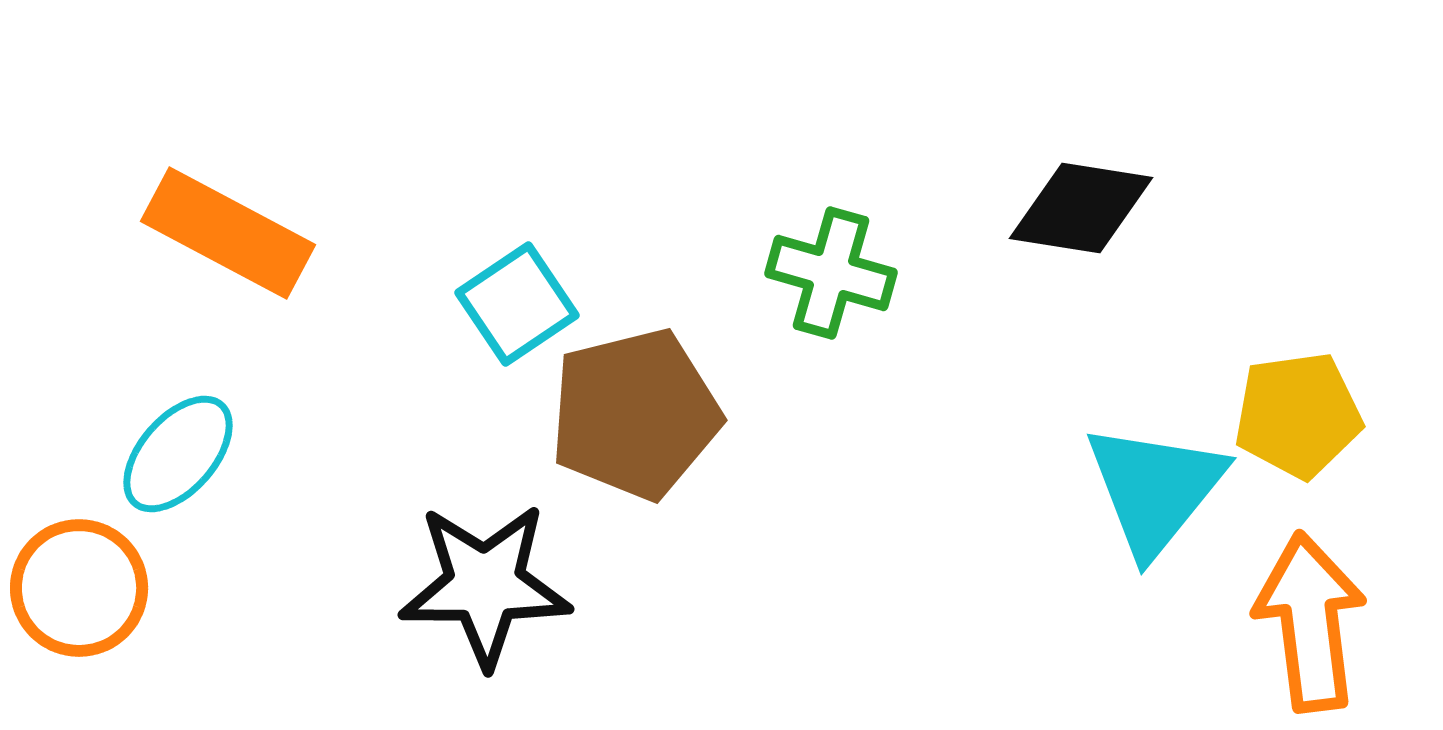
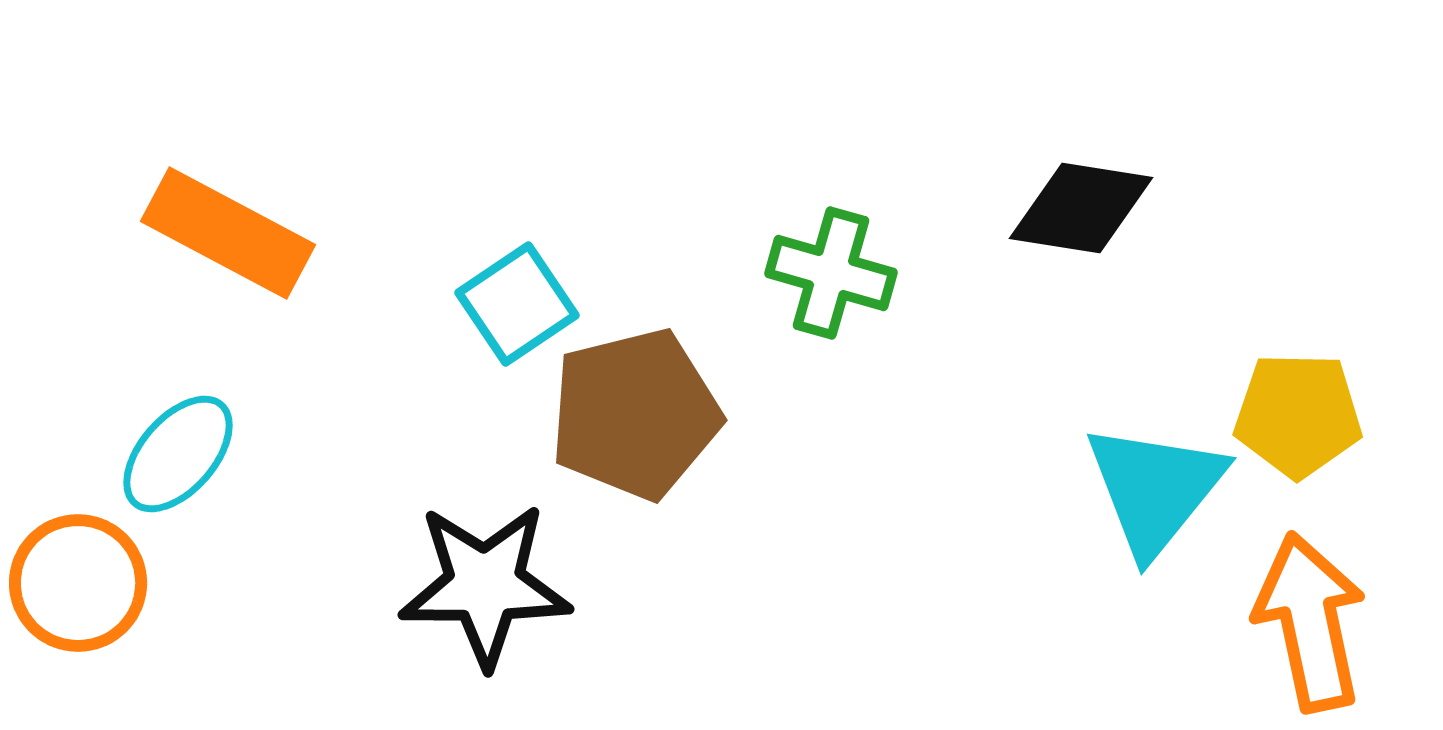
yellow pentagon: rotated 9 degrees clockwise
orange circle: moved 1 px left, 5 px up
orange arrow: rotated 5 degrees counterclockwise
